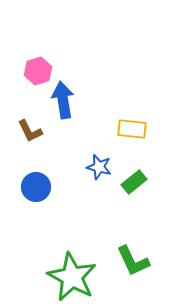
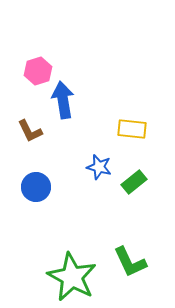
green L-shape: moved 3 px left, 1 px down
